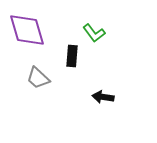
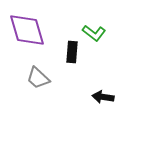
green L-shape: rotated 15 degrees counterclockwise
black rectangle: moved 4 px up
